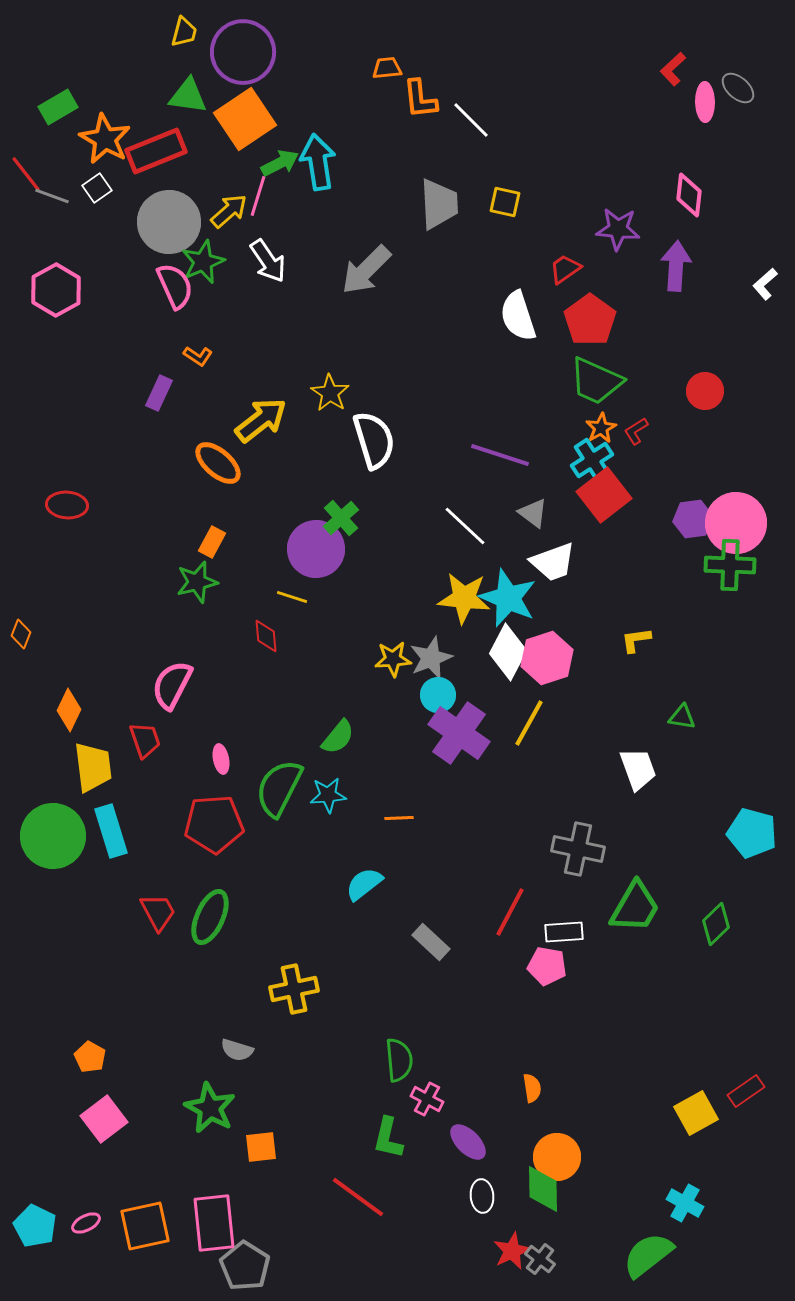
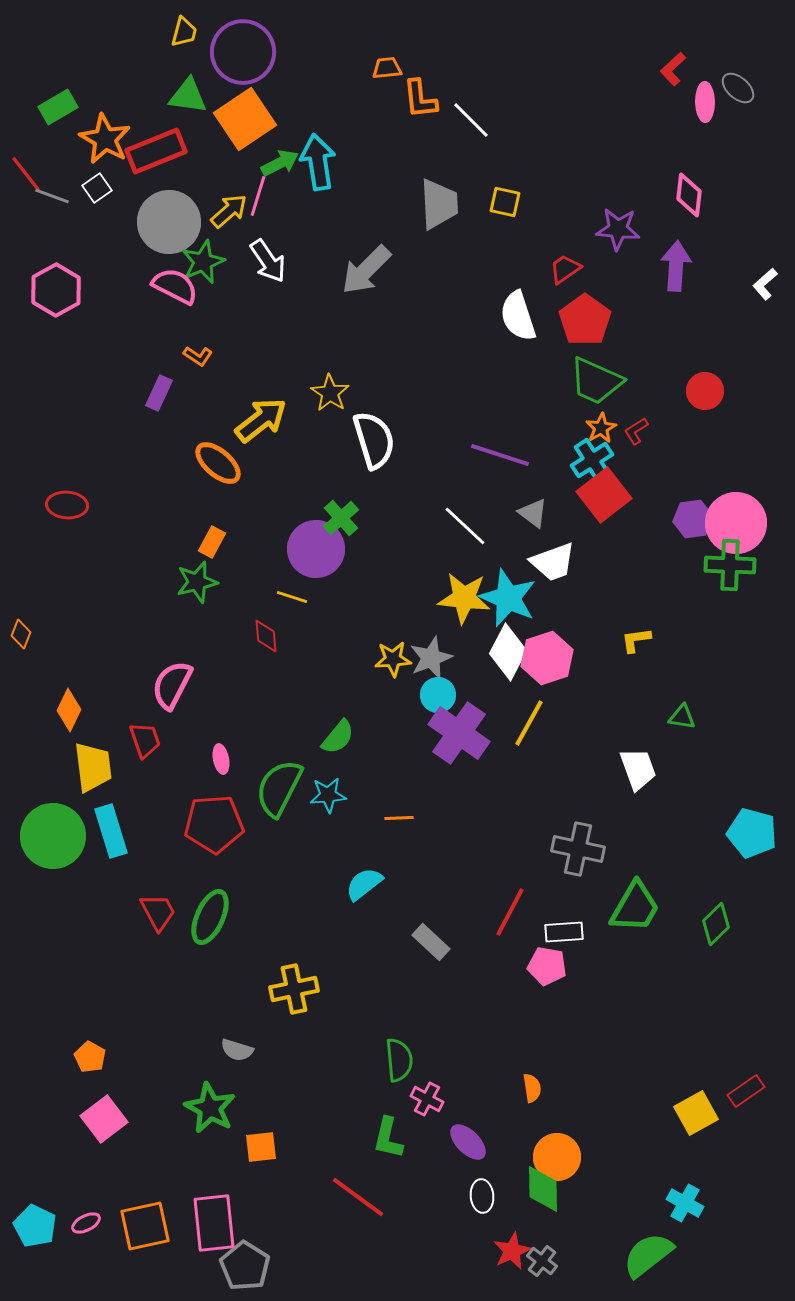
pink semicircle at (175, 286): rotated 39 degrees counterclockwise
red pentagon at (590, 320): moved 5 px left
gray cross at (540, 1259): moved 2 px right, 2 px down
